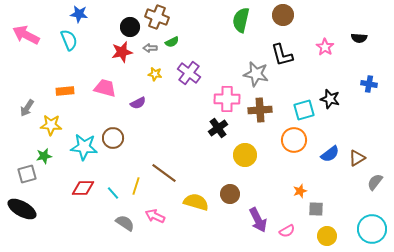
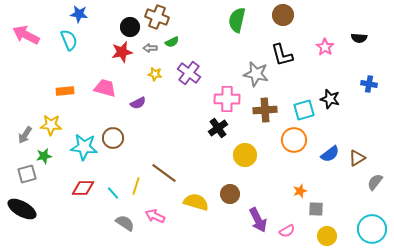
green semicircle at (241, 20): moved 4 px left
gray arrow at (27, 108): moved 2 px left, 27 px down
brown cross at (260, 110): moved 5 px right
